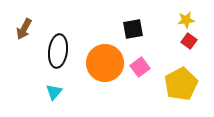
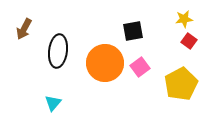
yellow star: moved 2 px left, 1 px up
black square: moved 2 px down
cyan triangle: moved 1 px left, 11 px down
